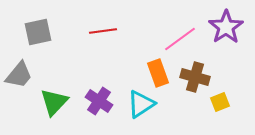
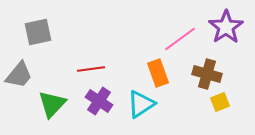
red line: moved 12 px left, 38 px down
brown cross: moved 12 px right, 3 px up
green triangle: moved 2 px left, 2 px down
